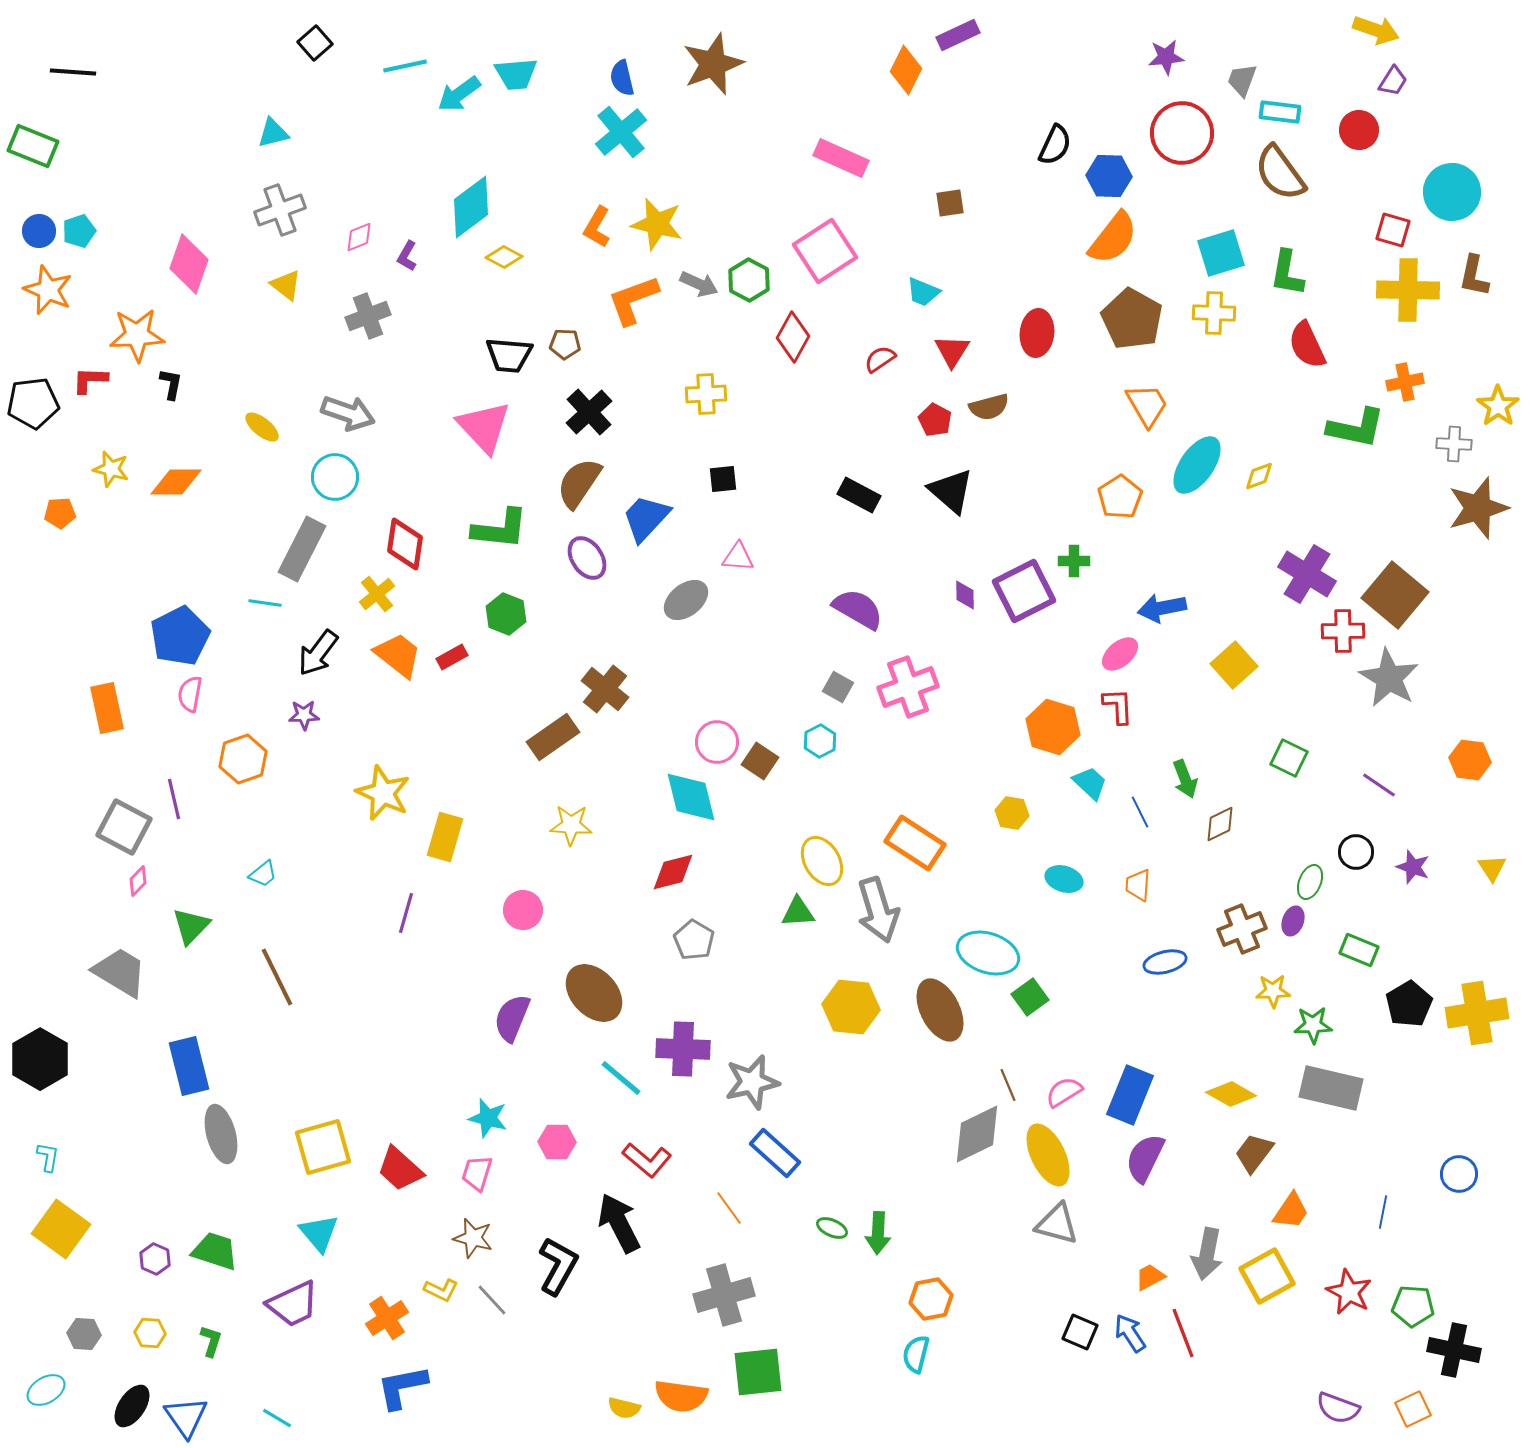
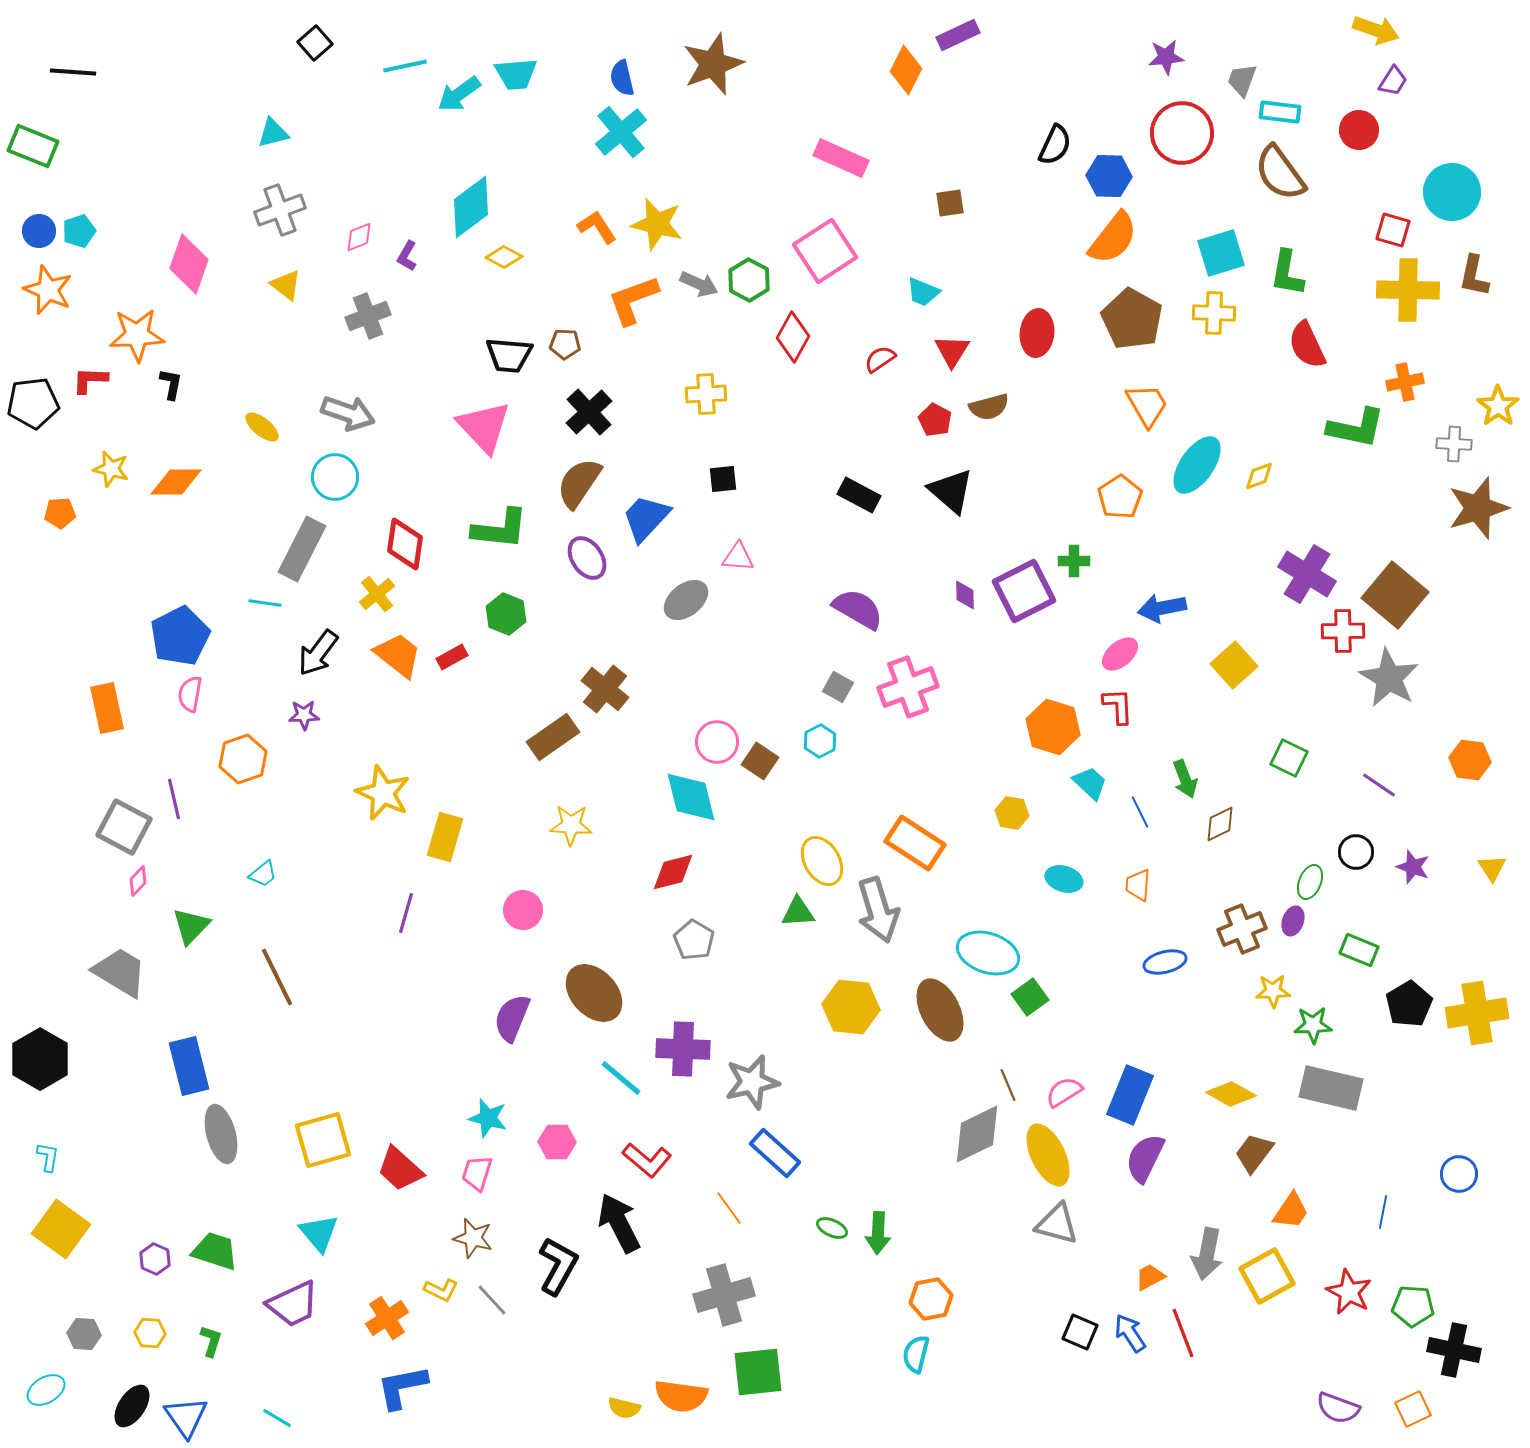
orange L-shape at (597, 227): rotated 117 degrees clockwise
yellow square at (323, 1147): moved 7 px up
